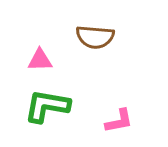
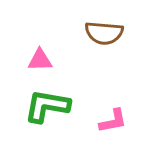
brown semicircle: moved 9 px right, 4 px up
pink L-shape: moved 6 px left
